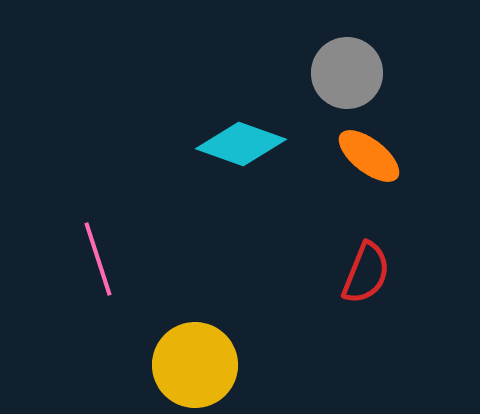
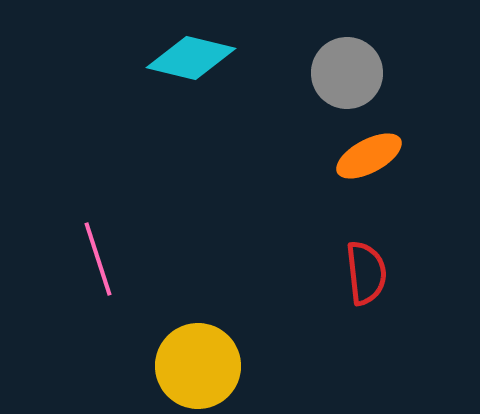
cyan diamond: moved 50 px left, 86 px up; rotated 6 degrees counterclockwise
orange ellipse: rotated 66 degrees counterclockwise
red semicircle: rotated 28 degrees counterclockwise
yellow circle: moved 3 px right, 1 px down
